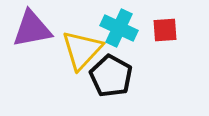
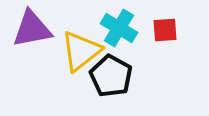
cyan cross: rotated 6 degrees clockwise
yellow triangle: moved 1 px left, 1 px down; rotated 9 degrees clockwise
